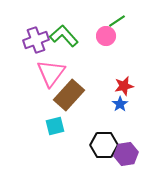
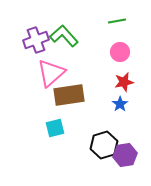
green line: rotated 24 degrees clockwise
pink circle: moved 14 px right, 16 px down
pink triangle: rotated 12 degrees clockwise
red star: moved 4 px up
brown rectangle: rotated 40 degrees clockwise
cyan square: moved 2 px down
black hexagon: rotated 16 degrees counterclockwise
purple hexagon: moved 1 px left, 1 px down
